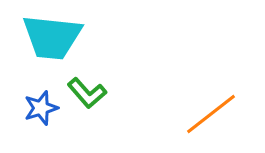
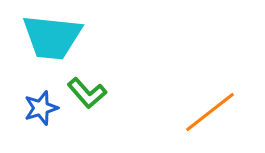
orange line: moved 1 px left, 2 px up
